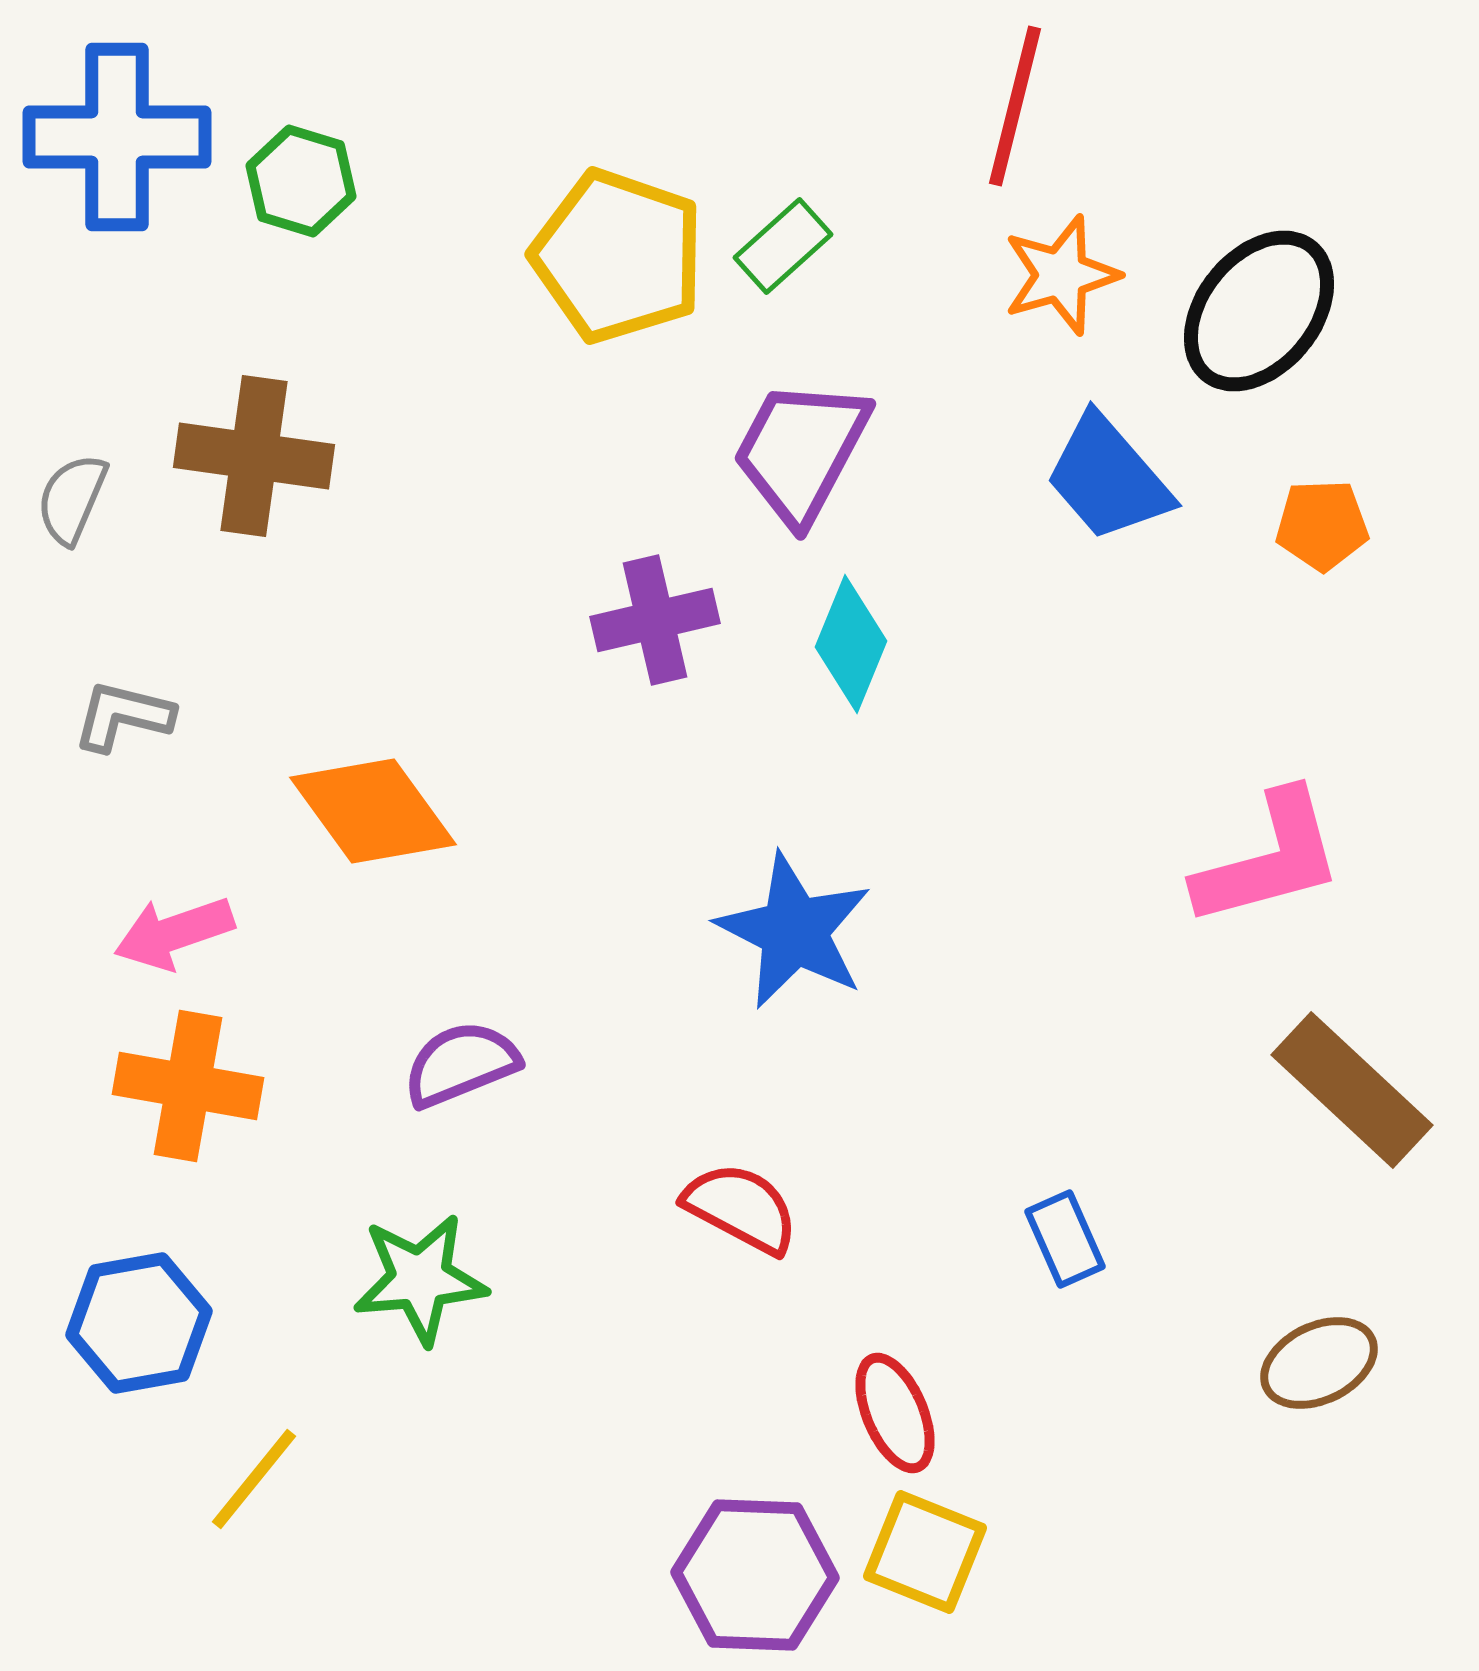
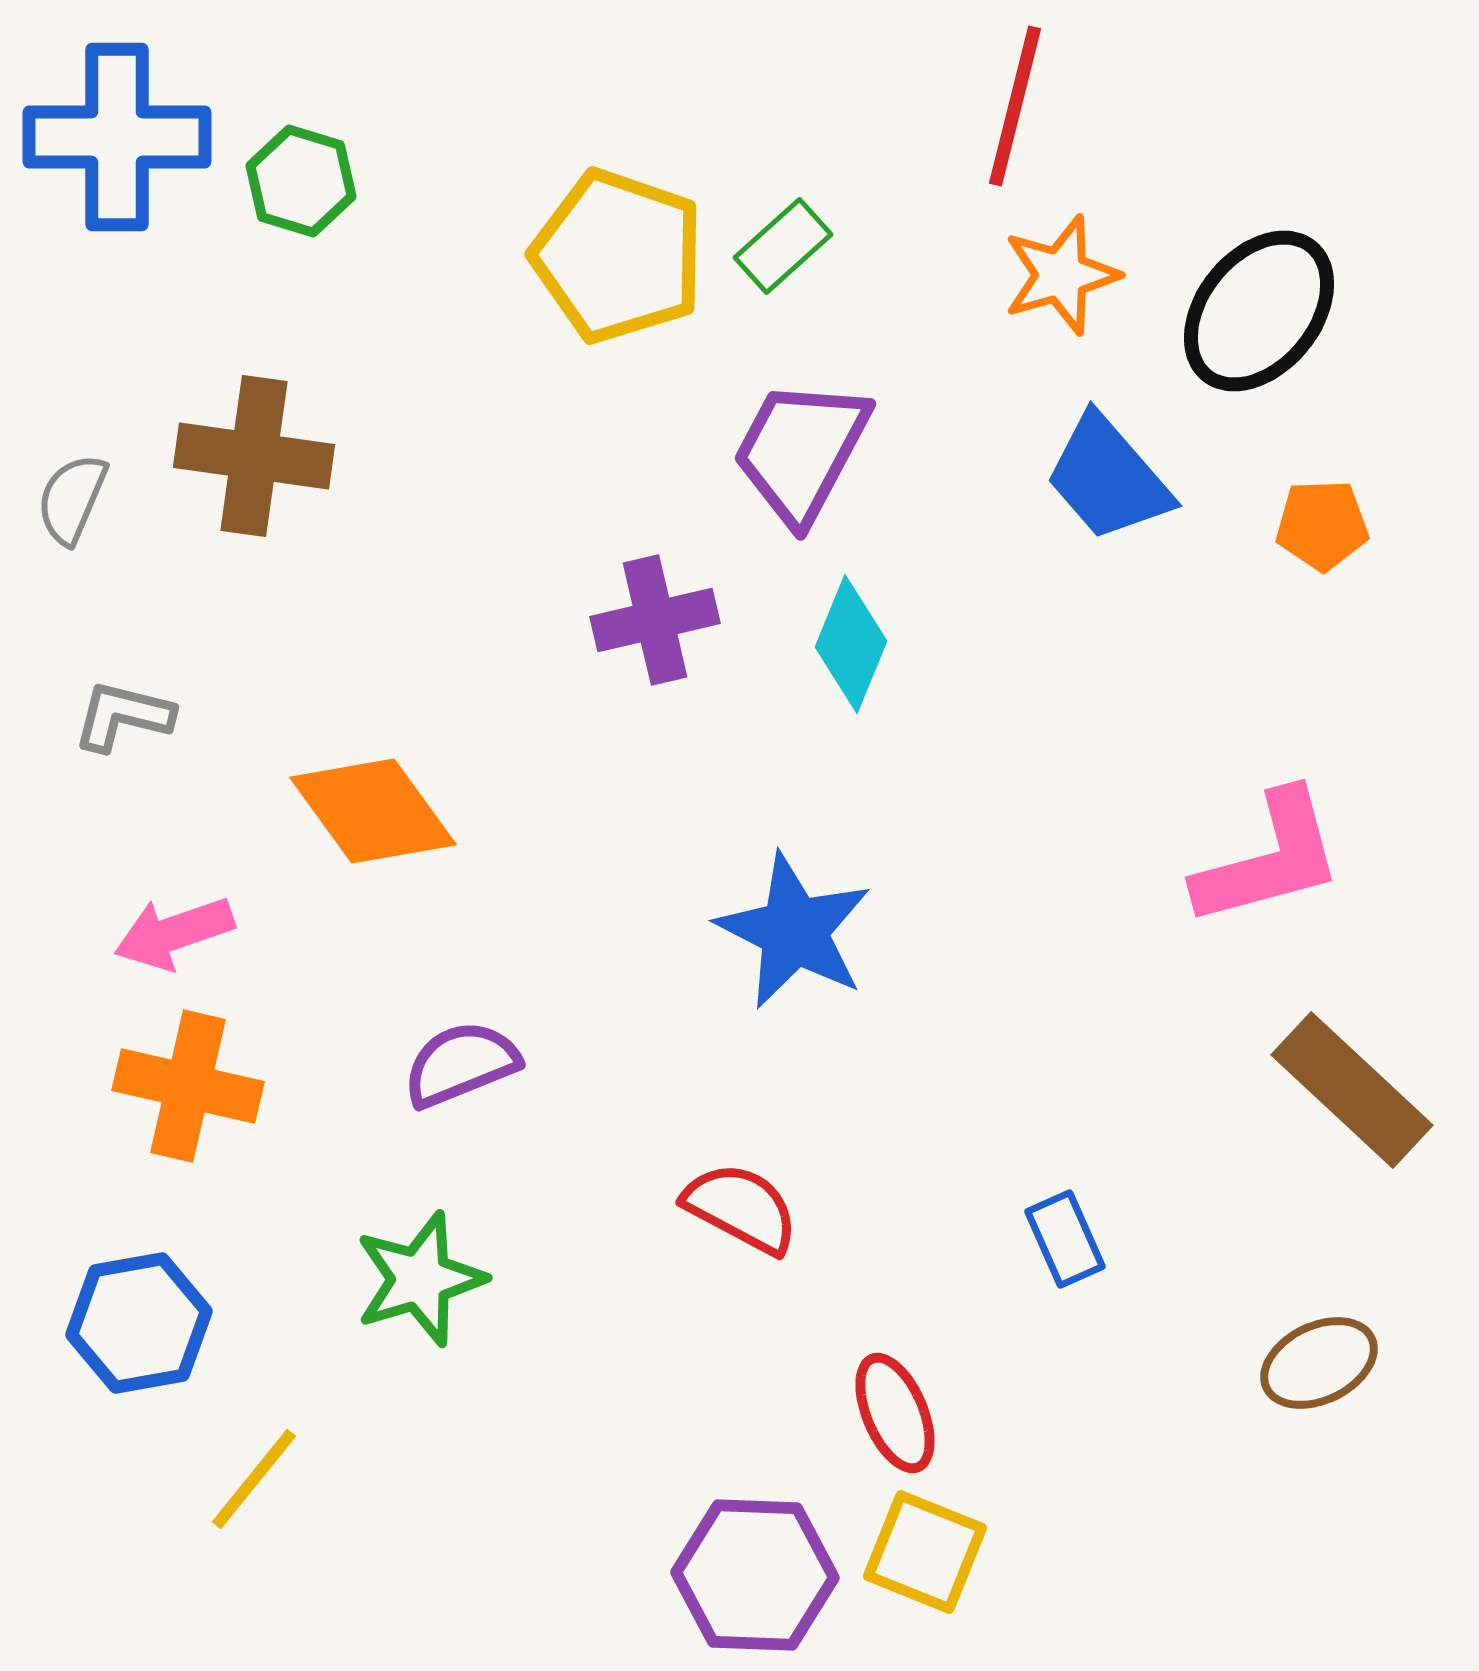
orange cross: rotated 3 degrees clockwise
green star: rotated 12 degrees counterclockwise
